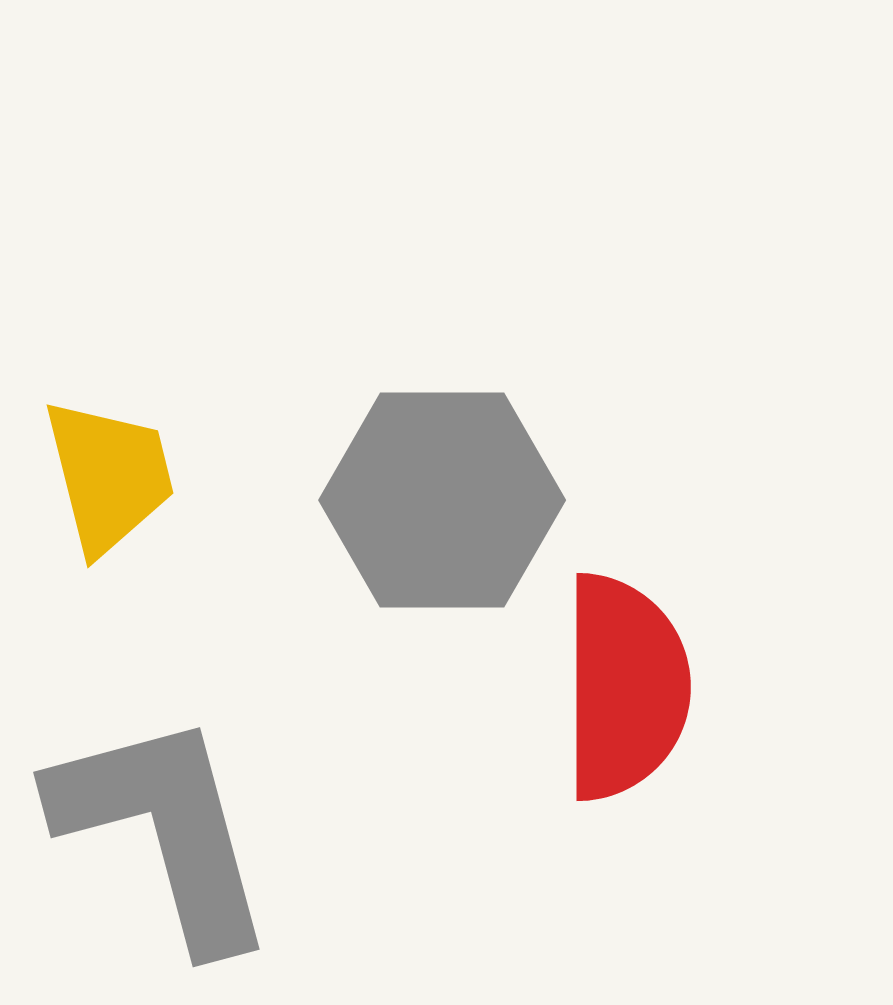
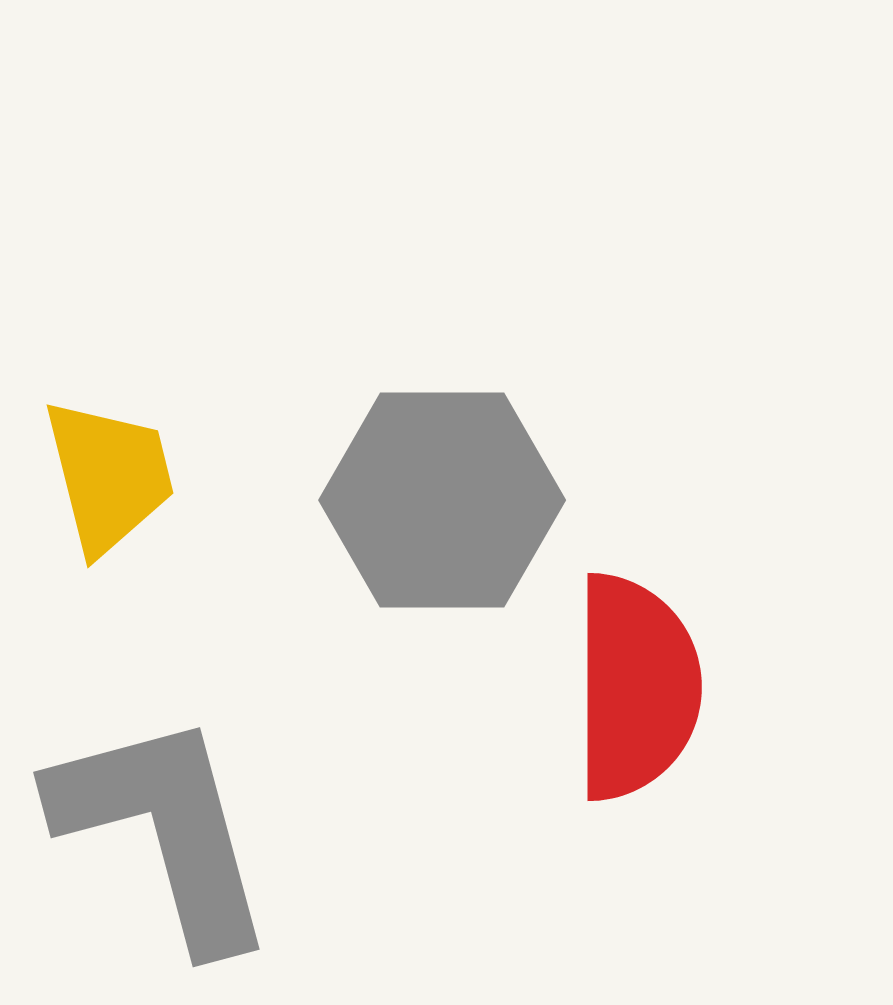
red semicircle: moved 11 px right
